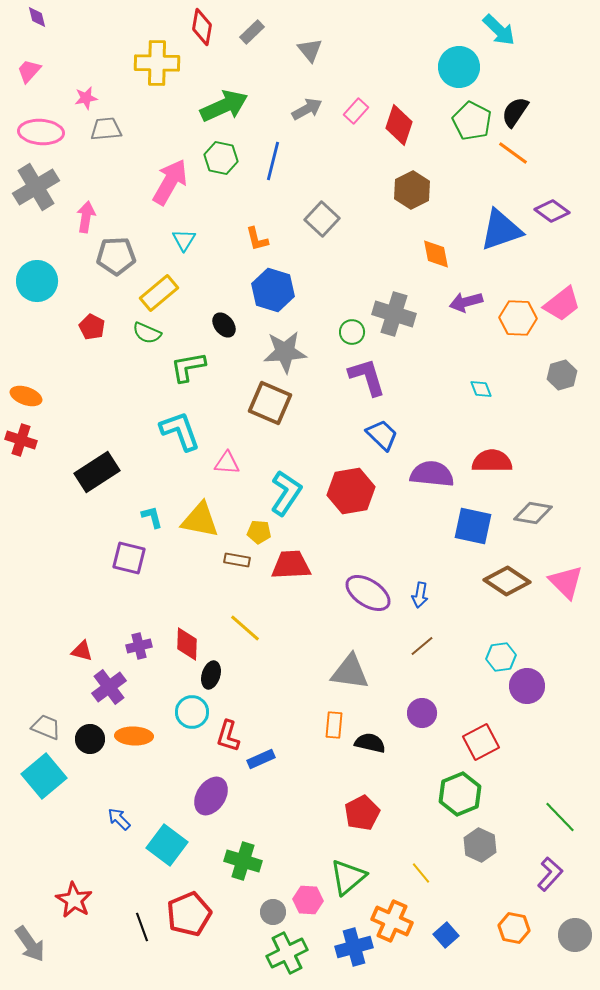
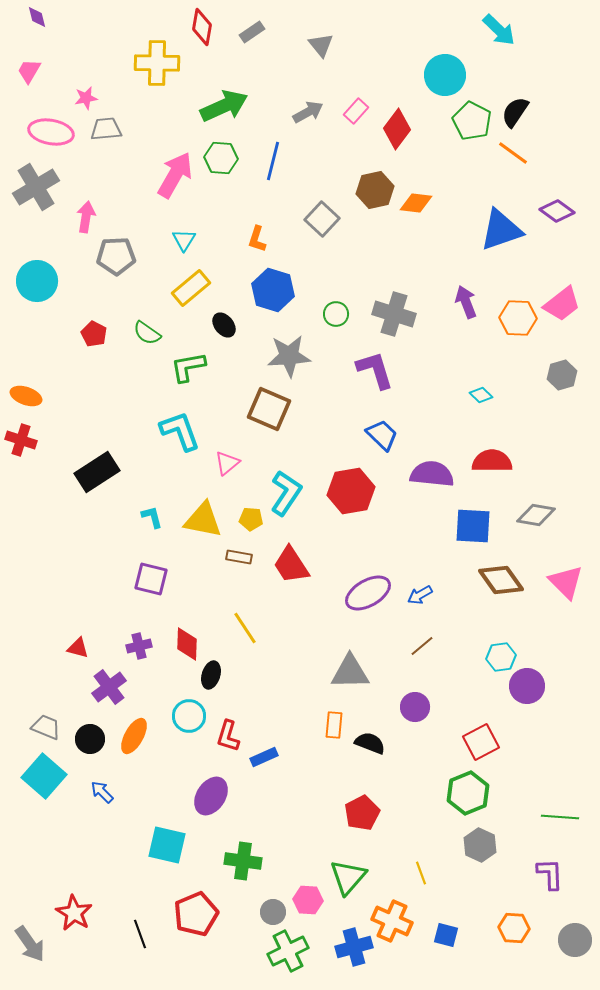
gray rectangle at (252, 32): rotated 10 degrees clockwise
gray triangle at (310, 50): moved 11 px right, 5 px up
cyan circle at (459, 67): moved 14 px left, 8 px down
pink trapezoid at (29, 71): rotated 12 degrees counterclockwise
gray arrow at (307, 109): moved 1 px right, 3 px down
red diamond at (399, 125): moved 2 px left, 4 px down; rotated 18 degrees clockwise
pink ellipse at (41, 132): moved 10 px right; rotated 6 degrees clockwise
green hexagon at (221, 158): rotated 8 degrees counterclockwise
pink arrow at (170, 182): moved 5 px right, 7 px up
brown hexagon at (412, 190): moved 37 px left; rotated 15 degrees clockwise
purple diamond at (552, 211): moved 5 px right
orange L-shape at (257, 239): rotated 32 degrees clockwise
orange diamond at (436, 254): moved 20 px left, 51 px up; rotated 72 degrees counterclockwise
yellow rectangle at (159, 293): moved 32 px right, 5 px up
purple arrow at (466, 302): rotated 84 degrees clockwise
red pentagon at (92, 327): moved 2 px right, 7 px down
green circle at (352, 332): moved 16 px left, 18 px up
green semicircle at (147, 333): rotated 12 degrees clockwise
gray star at (285, 352): moved 4 px right, 4 px down
purple L-shape at (367, 377): moved 8 px right, 7 px up
cyan diamond at (481, 389): moved 6 px down; rotated 25 degrees counterclockwise
brown square at (270, 403): moved 1 px left, 6 px down
pink triangle at (227, 463): rotated 44 degrees counterclockwise
gray diamond at (533, 513): moved 3 px right, 2 px down
yellow triangle at (200, 520): moved 3 px right
blue square at (473, 526): rotated 9 degrees counterclockwise
yellow pentagon at (259, 532): moved 8 px left, 13 px up
purple square at (129, 558): moved 22 px right, 21 px down
brown rectangle at (237, 560): moved 2 px right, 3 px up
red trapezoid at (291, 565): rotated 120 degrees counterclockwise
brown diamond at (507, 581): moved 6 px left, 1 px up; rotated 21 degrees clockwise
purple ellipse at (368, 593): rotated 63 degrees counterclockwise
blue arrow at (420, 595): rotated 50 degrees clockwise
yellow line at (245, 628): rotated 16 degrees clockwise
red triangle at (82, 651): moved 4 px left, 3 px up
gray triangle at (350, 672): rotated 9 degrees counterclockwise
cyan circle at (192, 712): moved 3 px left, 4 px down
purple circle at (422, 713): moved 7 px left, 6 px up
orange ellipse at (134, 736): rotated 63 degrees counterclockwise
black semicircle at (370, 743): rotated 8 degrees clockwise
blue rectangle at (261, 759): moved 3 px right, 2 px up
cyan square at (44, 776): rotated 9 degrees counterclockwise
green hexagon at (460, 794): moved 8 px right, 1 px up
green line at (560, 817): rotated 42 degrees counterclockwise
blue arrow at (119, 819): moved 17 px left, 27 px up
cyan square at (167, 845): rotated 24 degrees counterclockwise
green cross at (243, 861): rotated 9 degrees counterclockwise
yellow line at (421, 873): rotated 20 degrees clockwise
purple L-shape at (550, 874): rotated 44 degrees counterclockwise
green triangle at (348, 877): rotated 9 degrees counterclockwise
red star at (74, 900): moved 13 px down
red pentagon at (189, 914): moved 7 px right
black line at (142, 927): moved 2 px left, 7 px down
orange hexagon at (514, 928): rotated 8 degrees counterclockwise
blue square at (446, 935): rotated 35 degrees counterclockwise
gray circle at (575, 935): moved 5 px down
green cross at (287, 953): moved 1 px right, 2 px up
